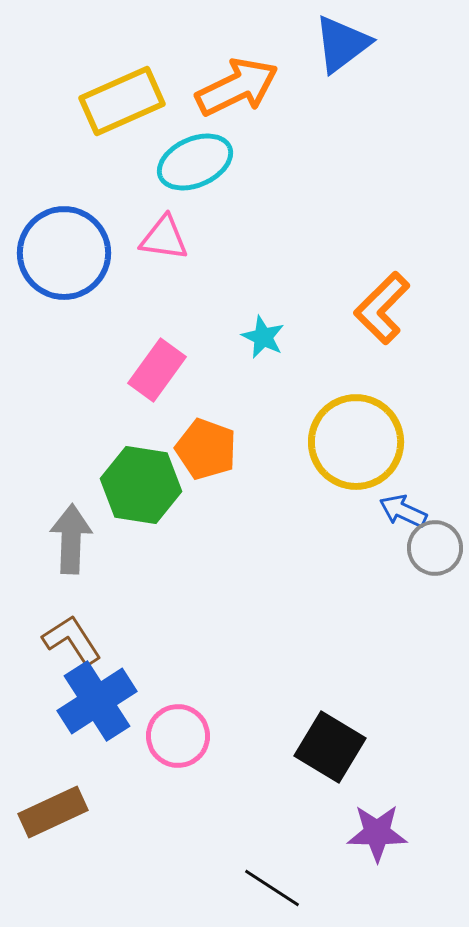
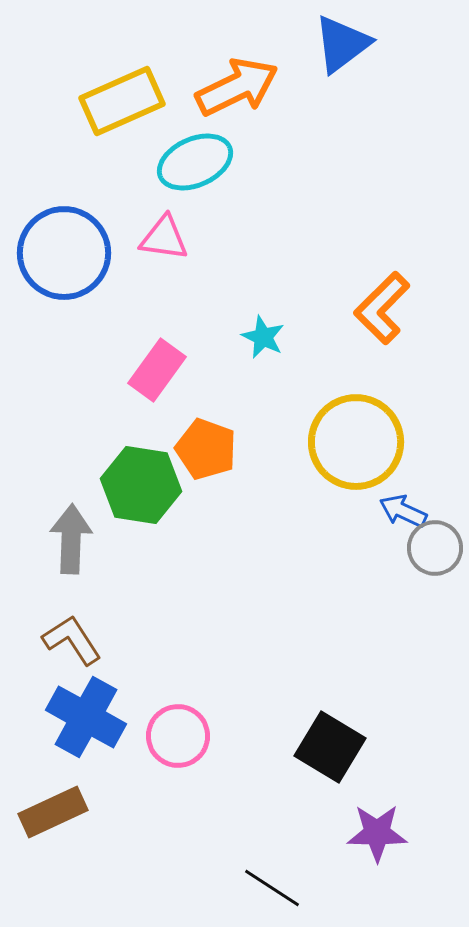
blue cross: moved 11 px left, 16 px down; rotated 28 degrees counterclockwise
